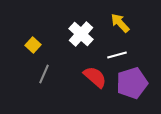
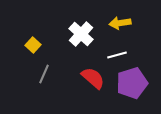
yellow arrow: rotated 55 degrees counterclockwise
red semicircle: moved 2 px left, 1 px down
